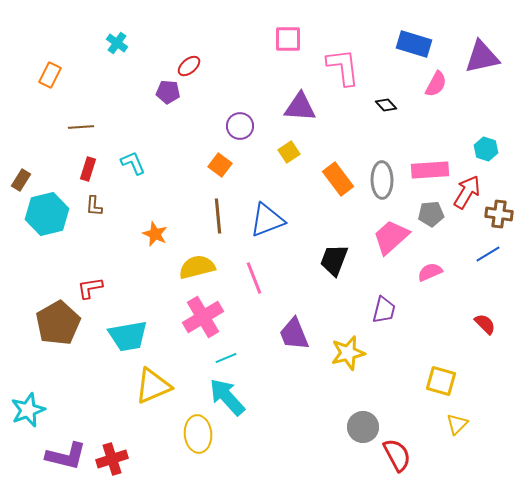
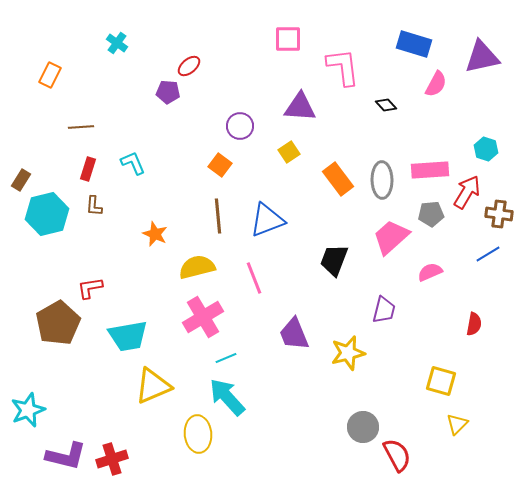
red semicircle at (485, 324): moved 11 px left; rotated 55 degrees clockwise
